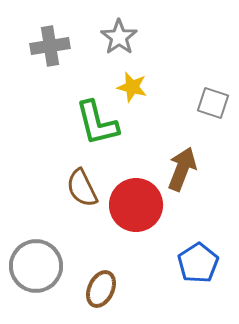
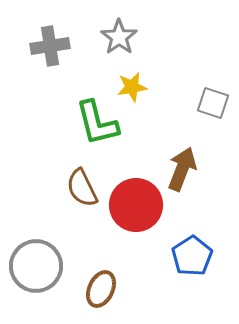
yellow star: rotated 24 degrees counterclockwise
blue pentagon: moved 6 px left, 7 px up
